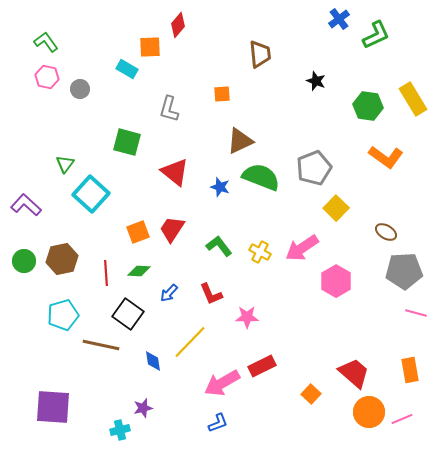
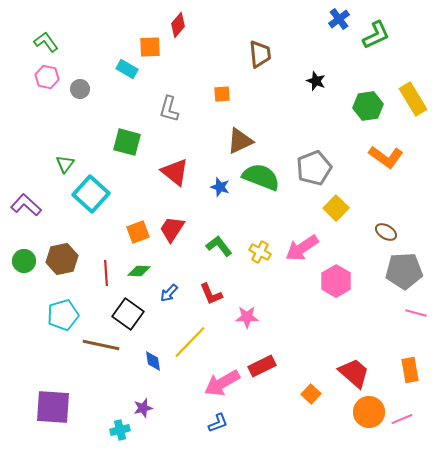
green hexagon at (368, 106): rotated 16 degrees counterclockwise
